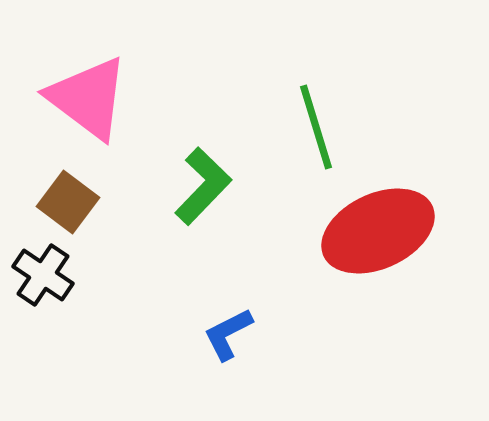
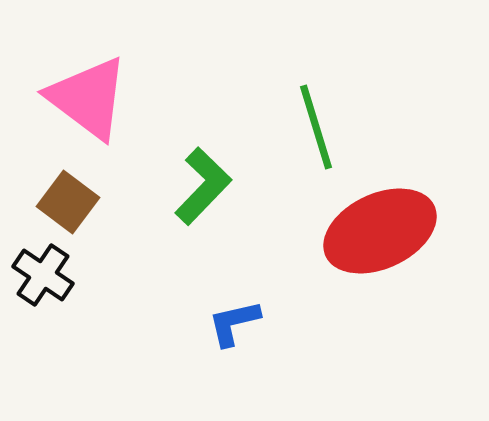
red ellipse: moved 2 px right
blue L-shape: moved 6 px right, 11 px up; rotated 14 degrees clockwise
